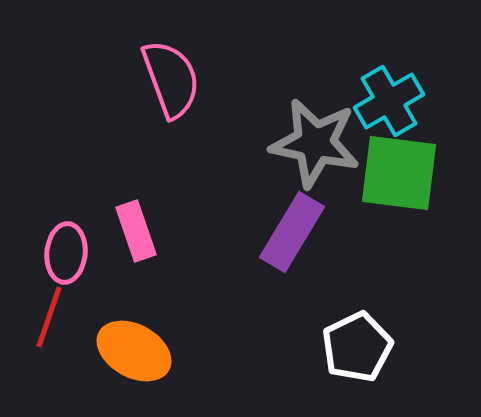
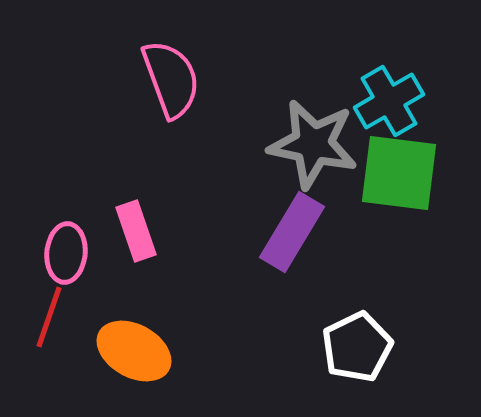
gray star: moved 2 px left, 1 px down
